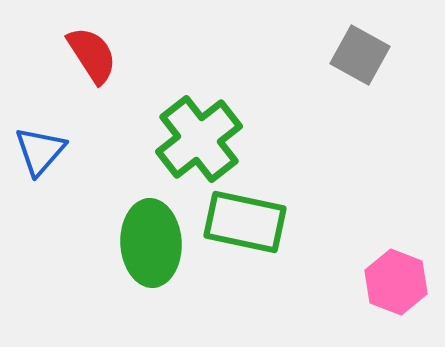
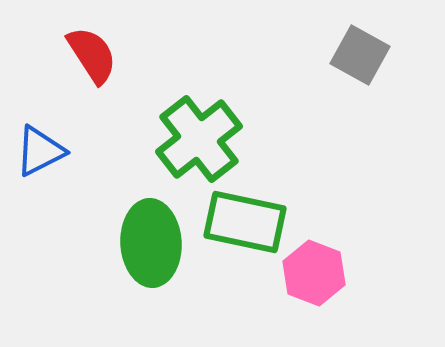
blue triangle: rotated 22 degrees clockwise
pink hexagon: moved 82 px left, 9 px up
